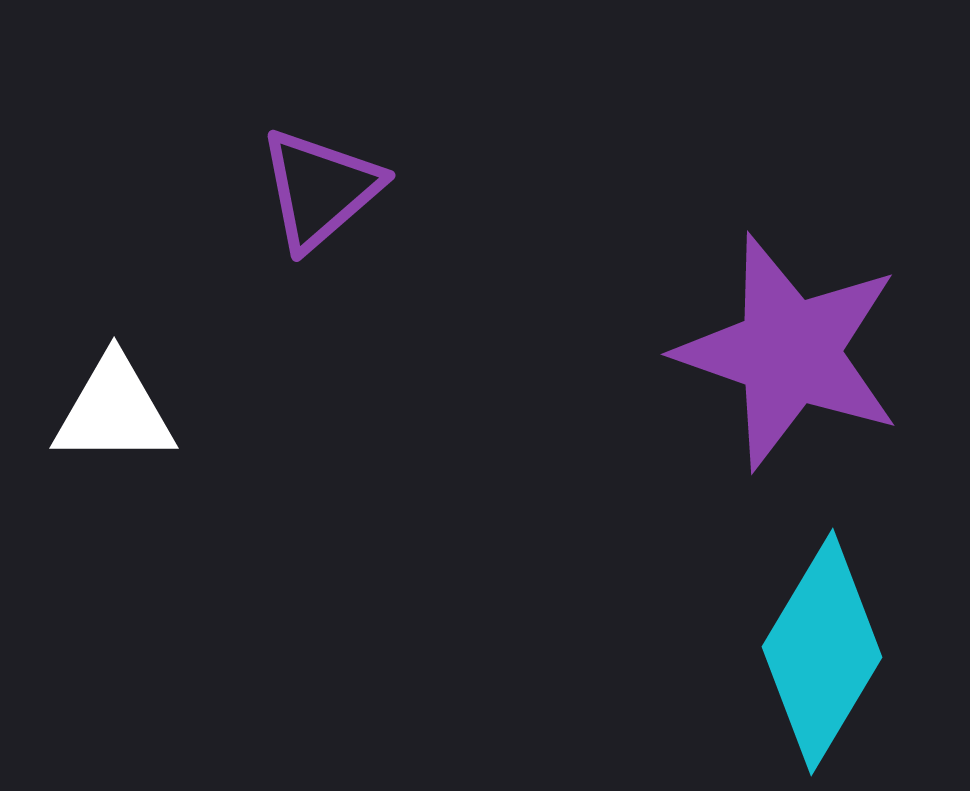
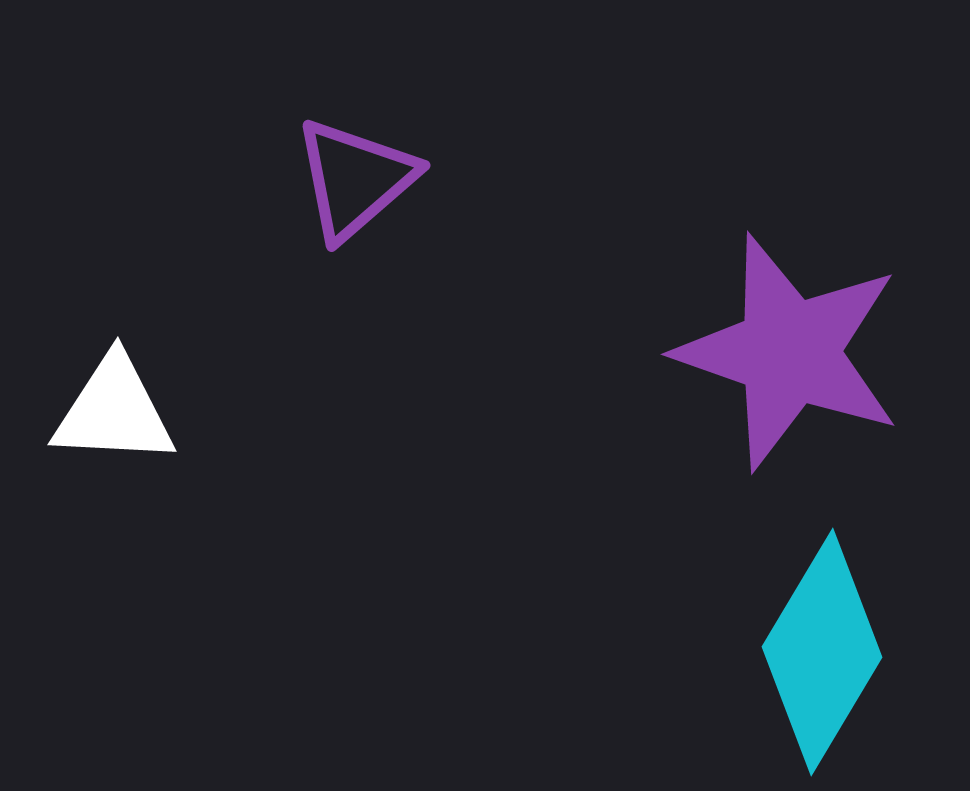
purple triangle: moved 35 px right, 10 px up
white triangle: rotated 3 degrees clockwise
